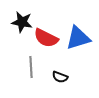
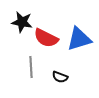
blue triangle: moved 1 px right, 1 px down
